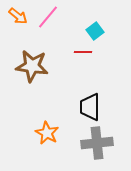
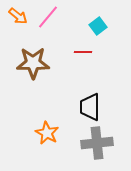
cyan square: moved 3 px right, 5 px up
brown star: moved 1 px right, 3 px up; rotated 8 degrees counterclockwise
